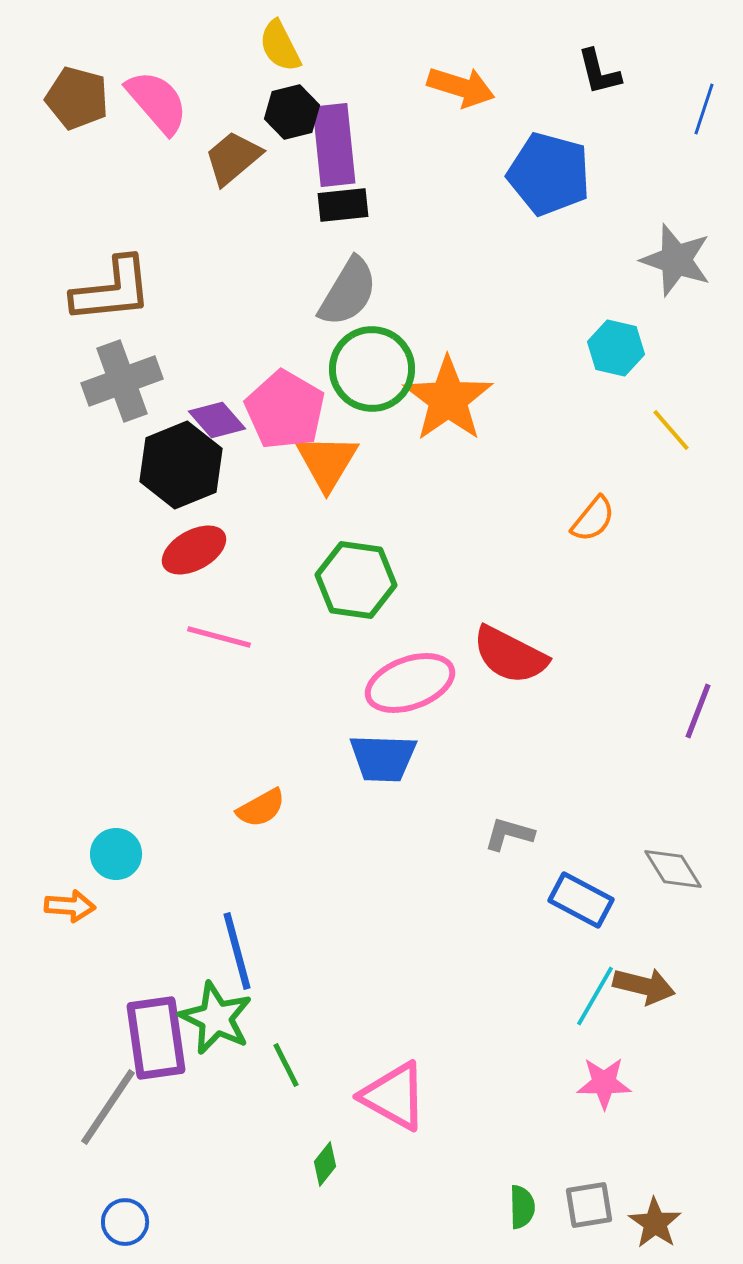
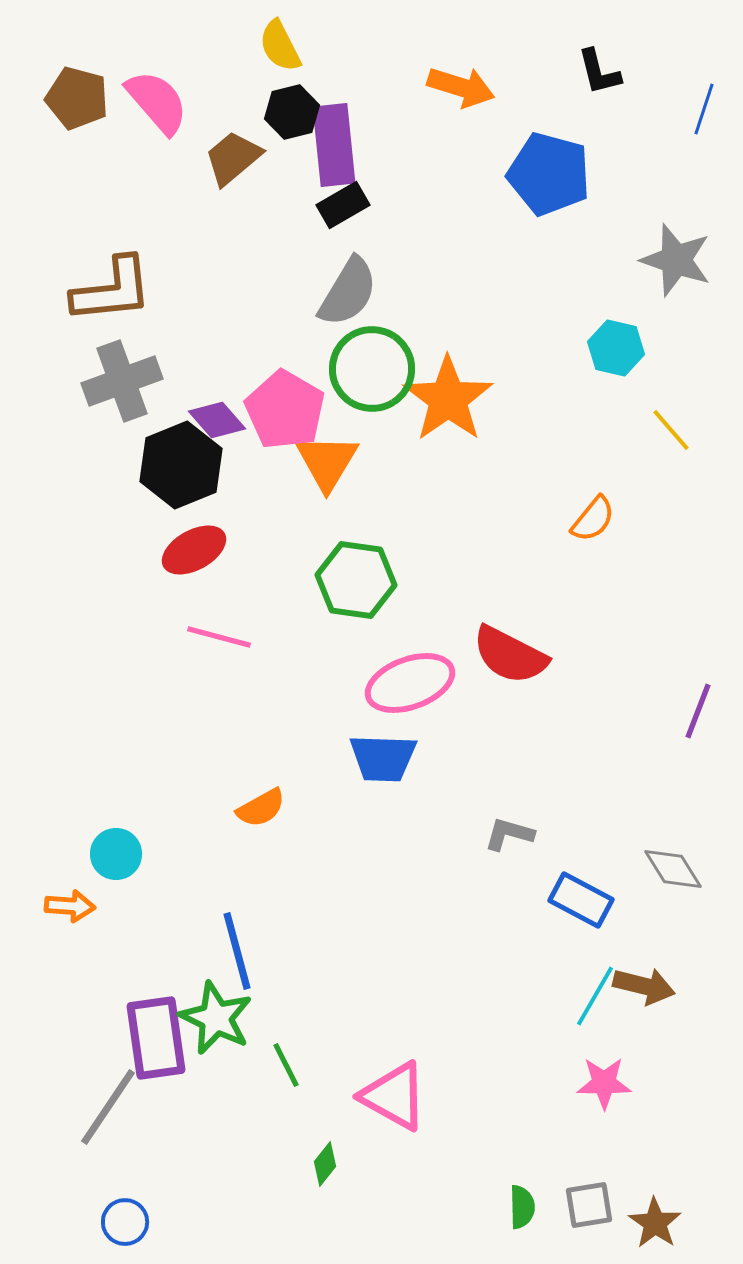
black rectangle at (343, 205): rotated 24 degrees counterclockwise
